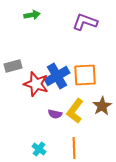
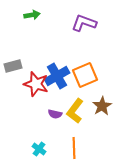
purple L-shape: moved 1 px left, 1 px down
orange square: rotated 20 degrees counterclockwise
